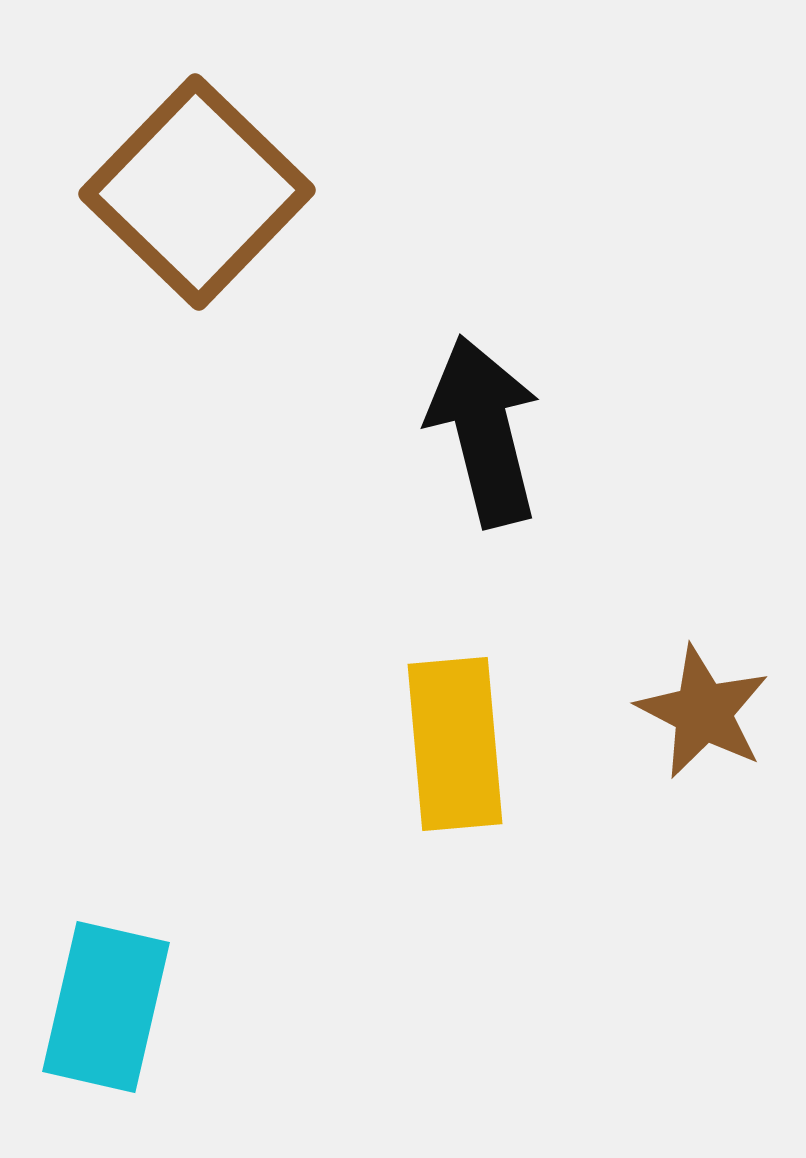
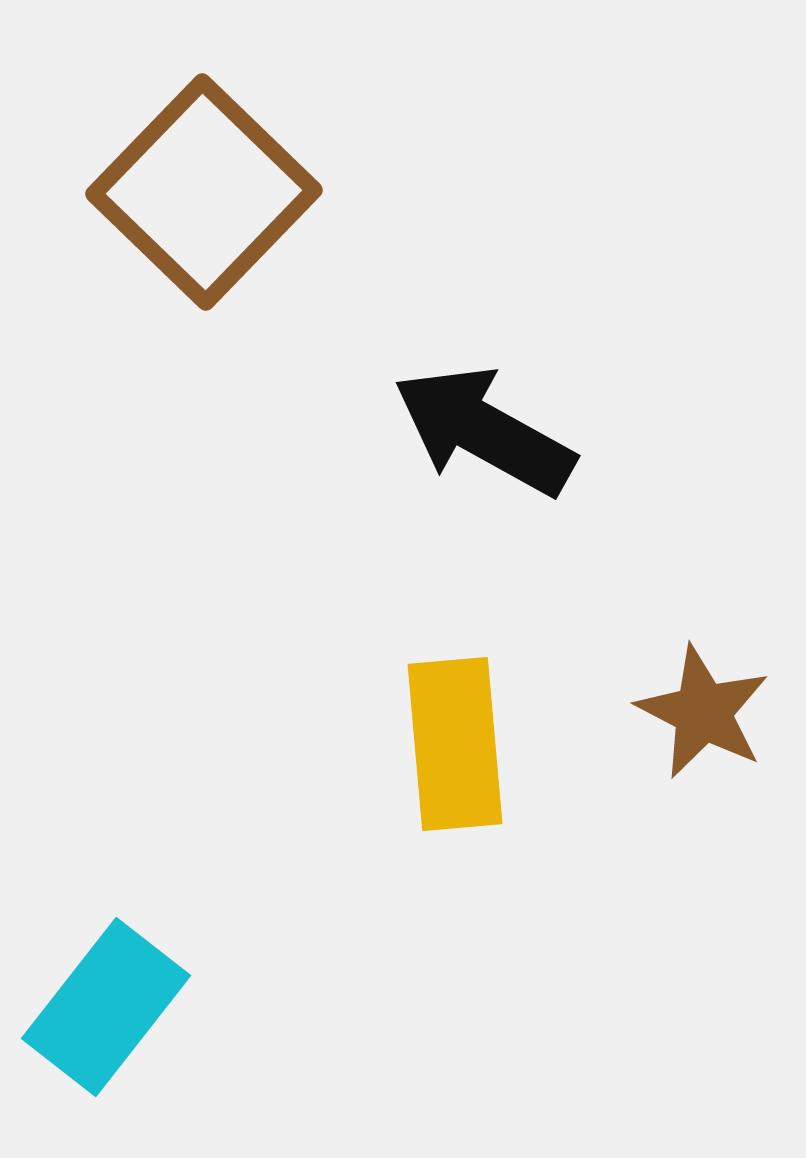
brown square: moved 7 px right
black arrow: rotated 47 degrees counterclockwise
cyan rectangle: rotated 25 degrees clockwise
